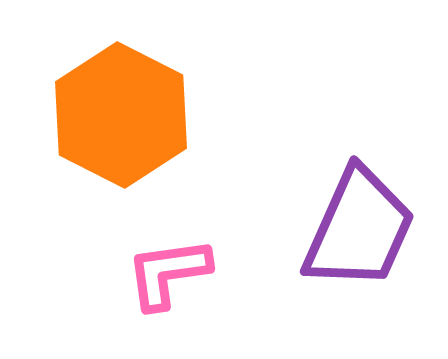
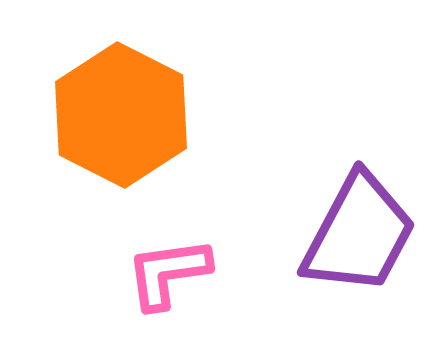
purple trapezoid: moved 5 px down; rotated 4 degrees clockwise
